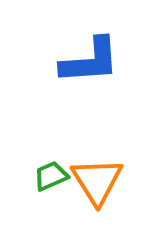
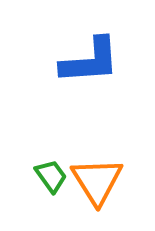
green trapezoid: rotated 78 degrees clockwise
